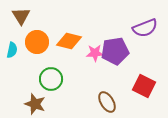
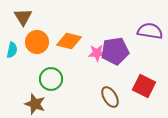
brown triangle: moved 2 px right, 1 px down
purple semicircle: moved 5 px right, 3 px down; rotated 150 degrees counterclockwise
pink star: moved 2 px right
brown ellipse: moved 3 px right, 5 px up
